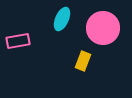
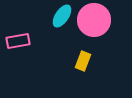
cyan ellipse: moved 3 px up; rotated 10 degrees clockwise
pink circle: moved 9 px left, 8 px up
